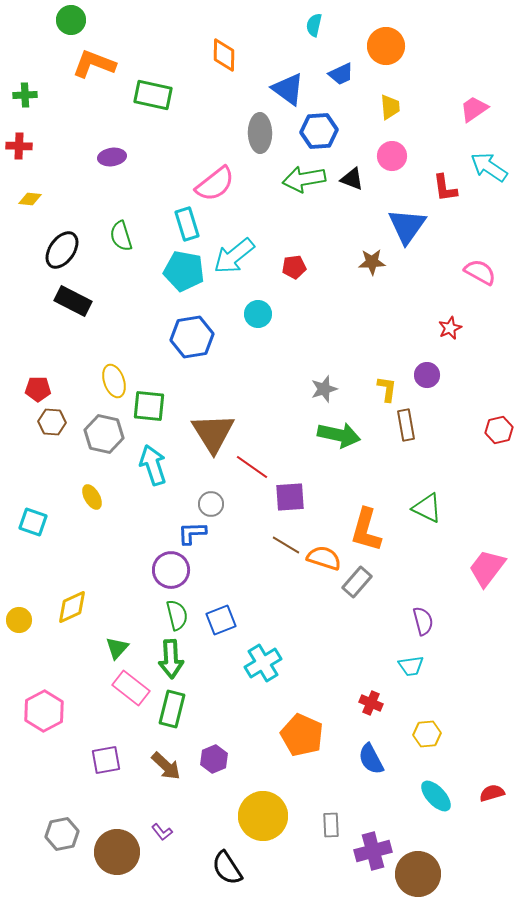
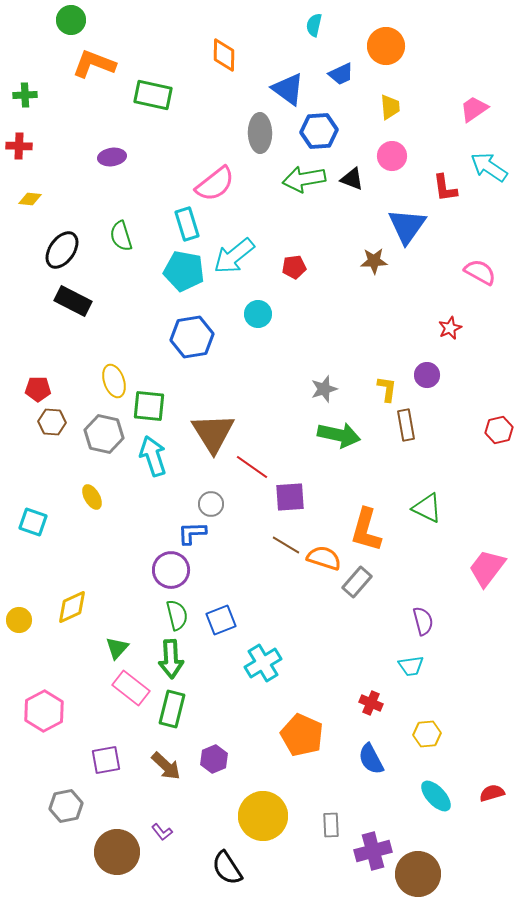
brown star at (372, 262): moved 2 px right, 1 px up
cyan arrow at (153, 465): moved 9 px up
gray hexagon at (62, 834): moved 4 px right, 28 px up
